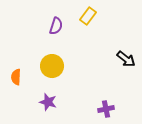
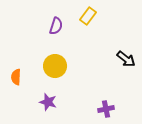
yellow circle: moved 3 px right
